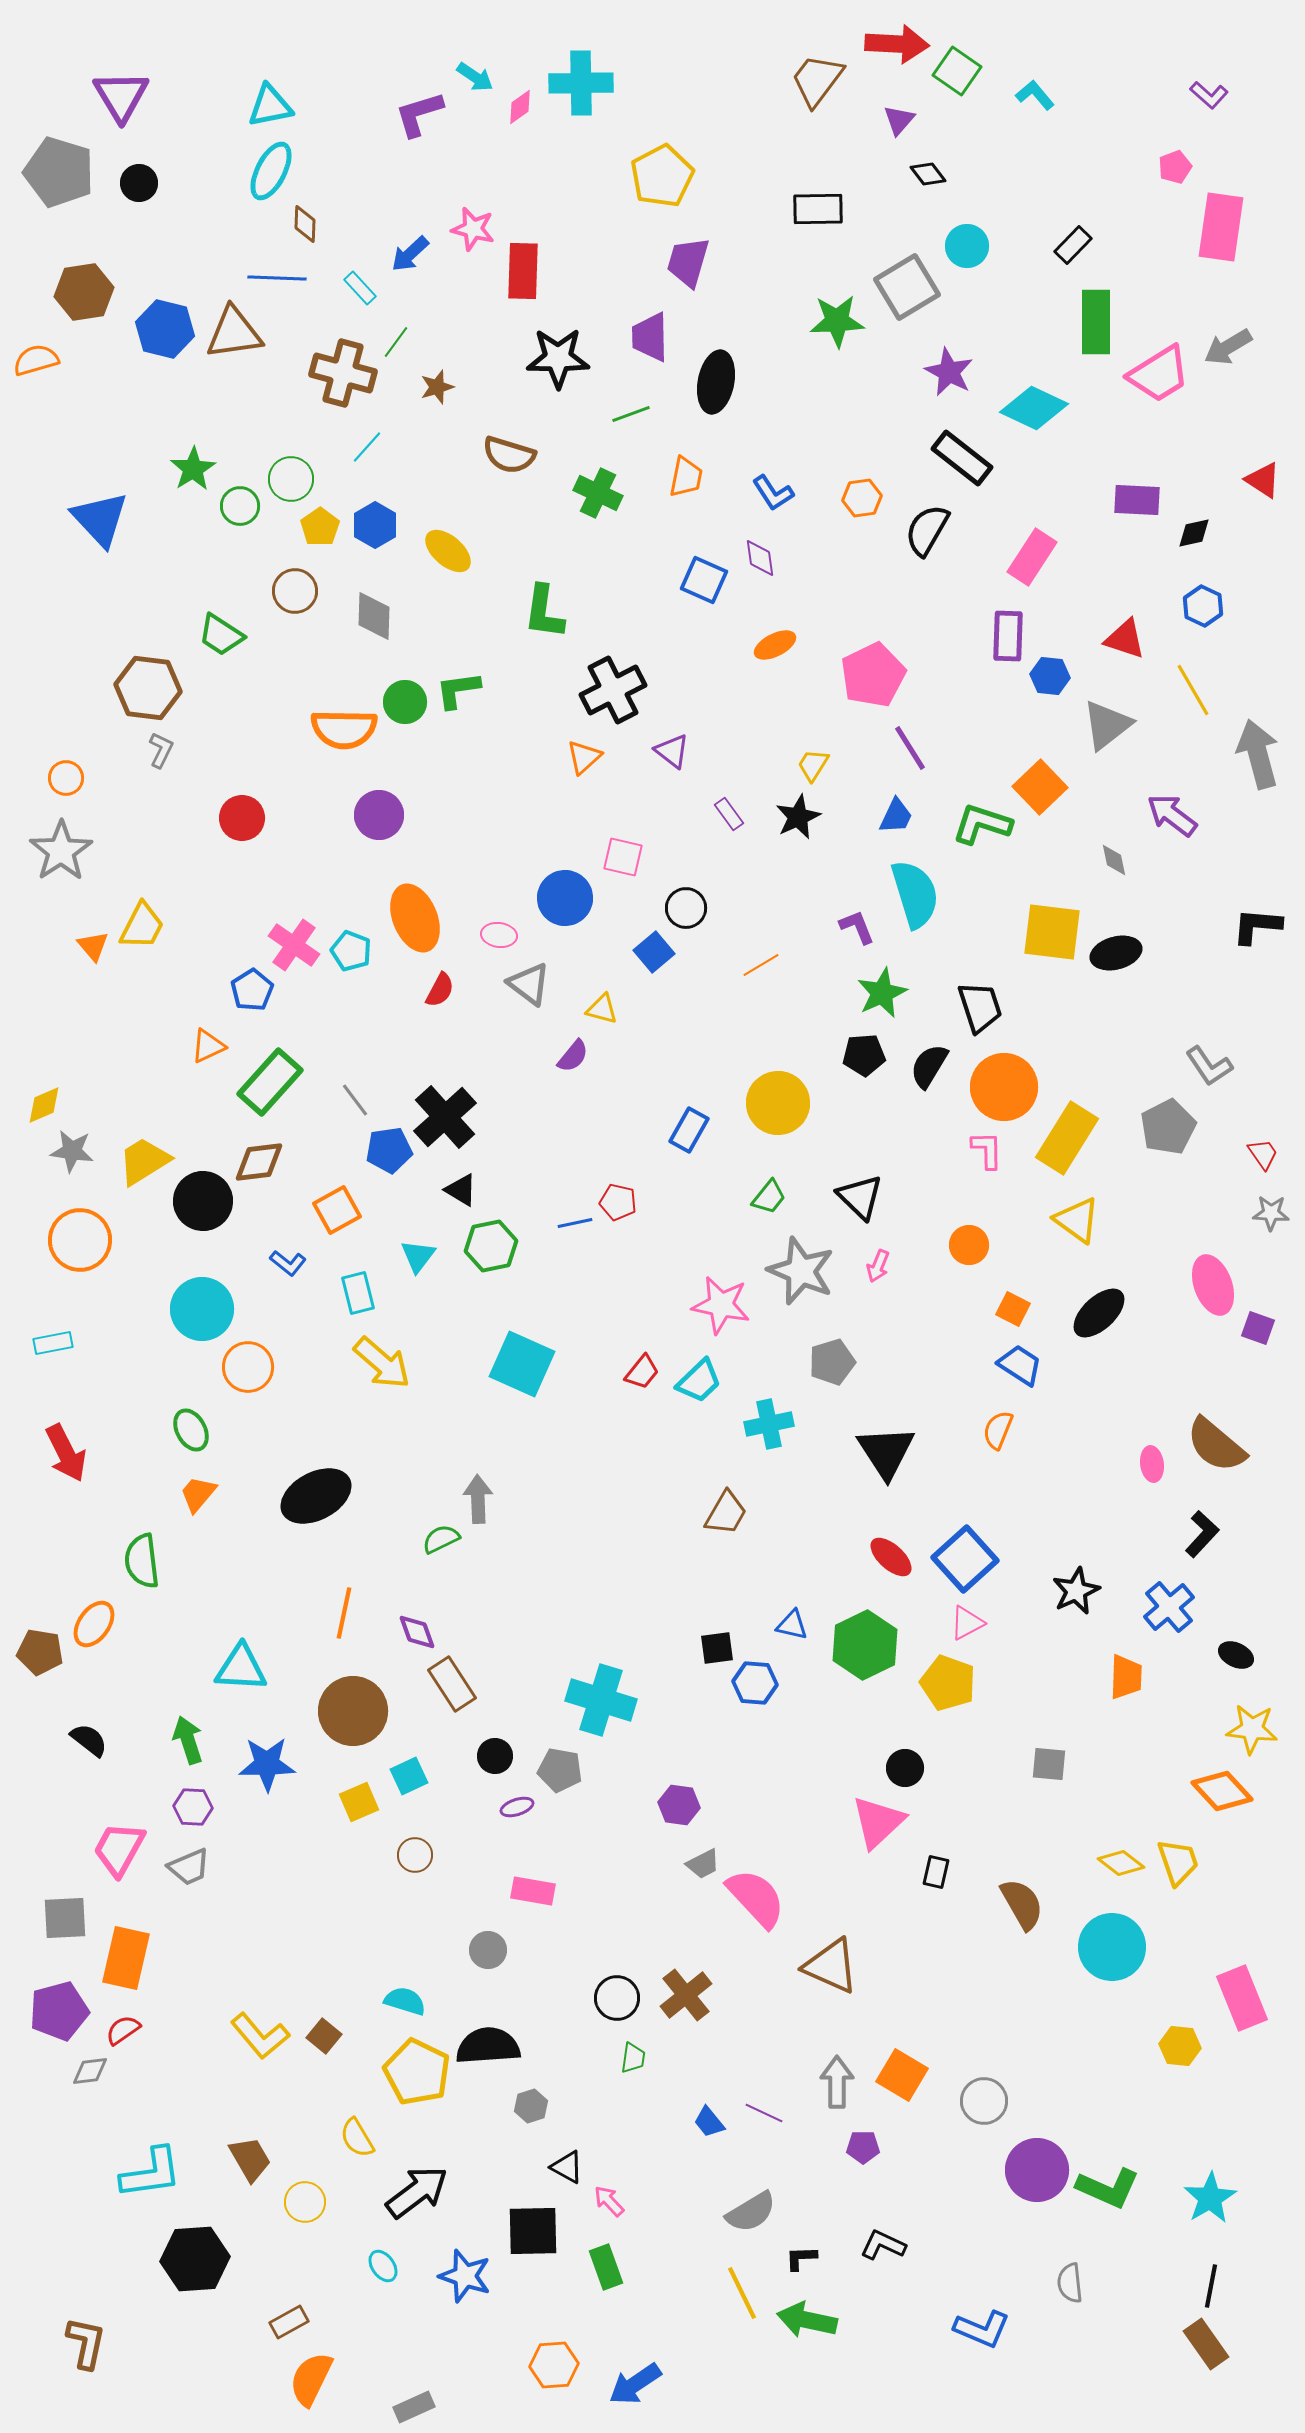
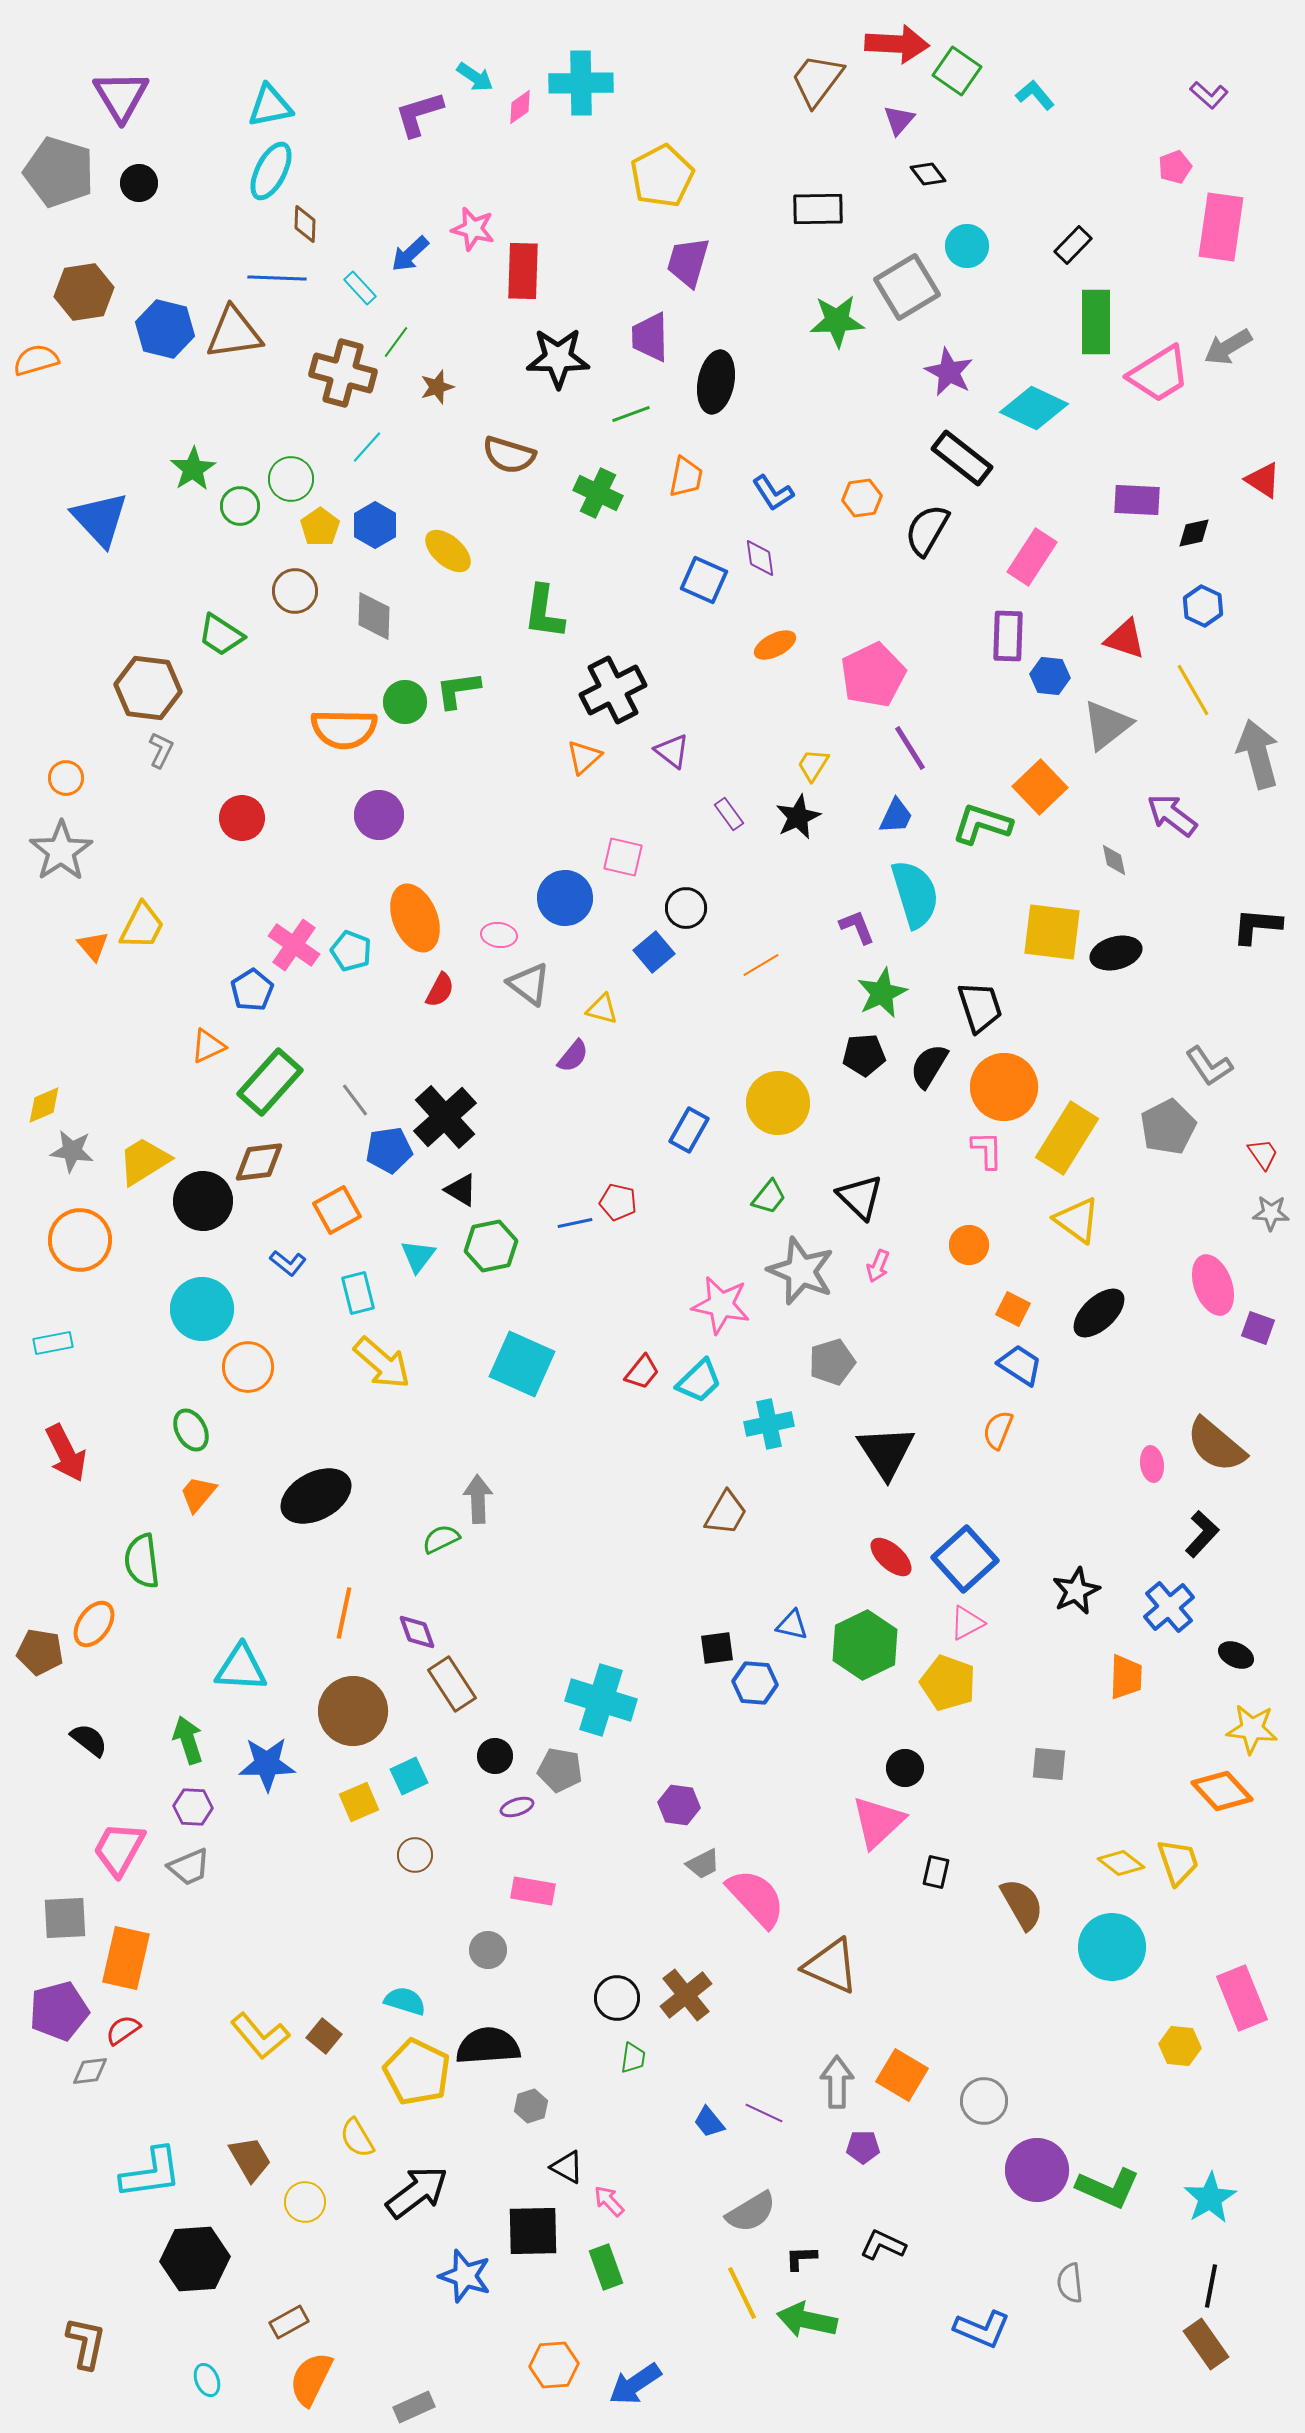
cyan ellipse at (383, 2266): moved 176 px left, 114 px down; rotated 12 degrees clockwise
